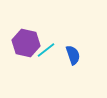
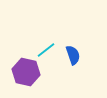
purple hexagon: moved 29 px down
